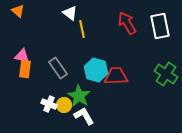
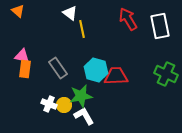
red arrow: moved 1 px right, 4 px up
green cross: rotated 10 degrees counterclockwise
green star: moved 2 px right; rotated 30 degrees clockwise
